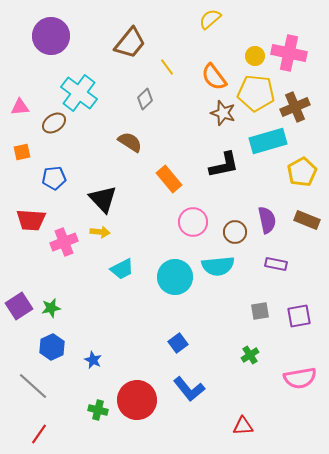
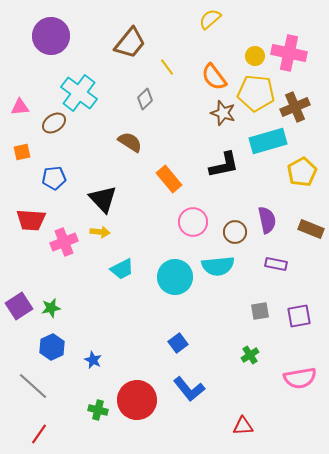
brown rectangle at (307, 220): moved 4 px right, 9 px down
